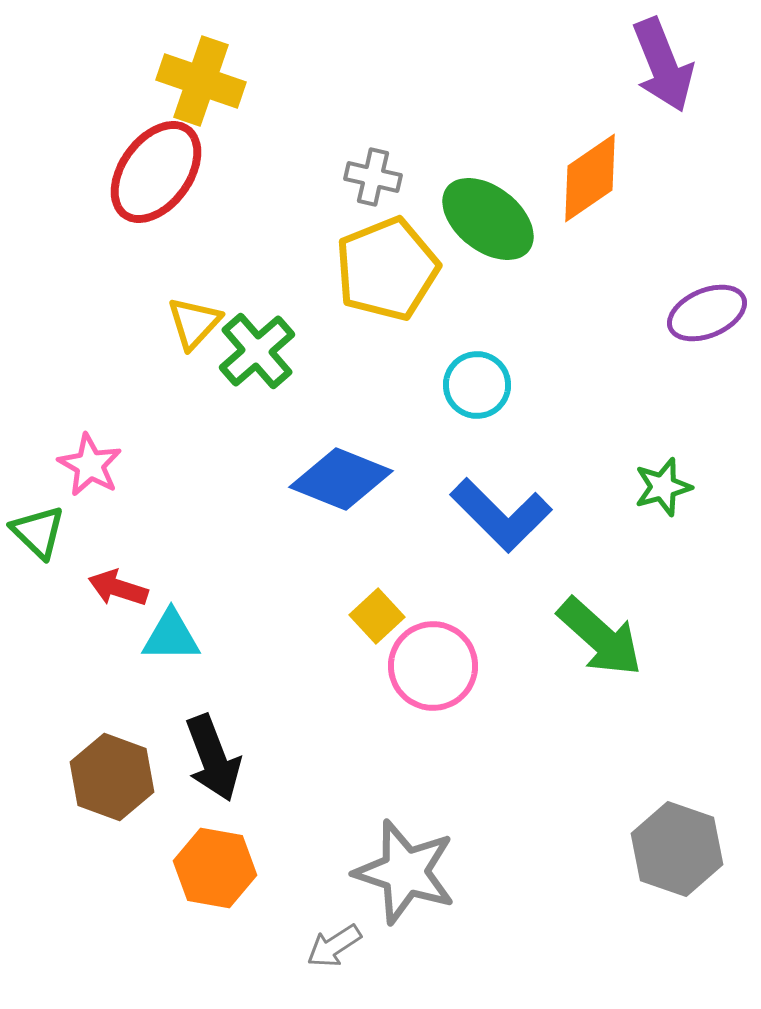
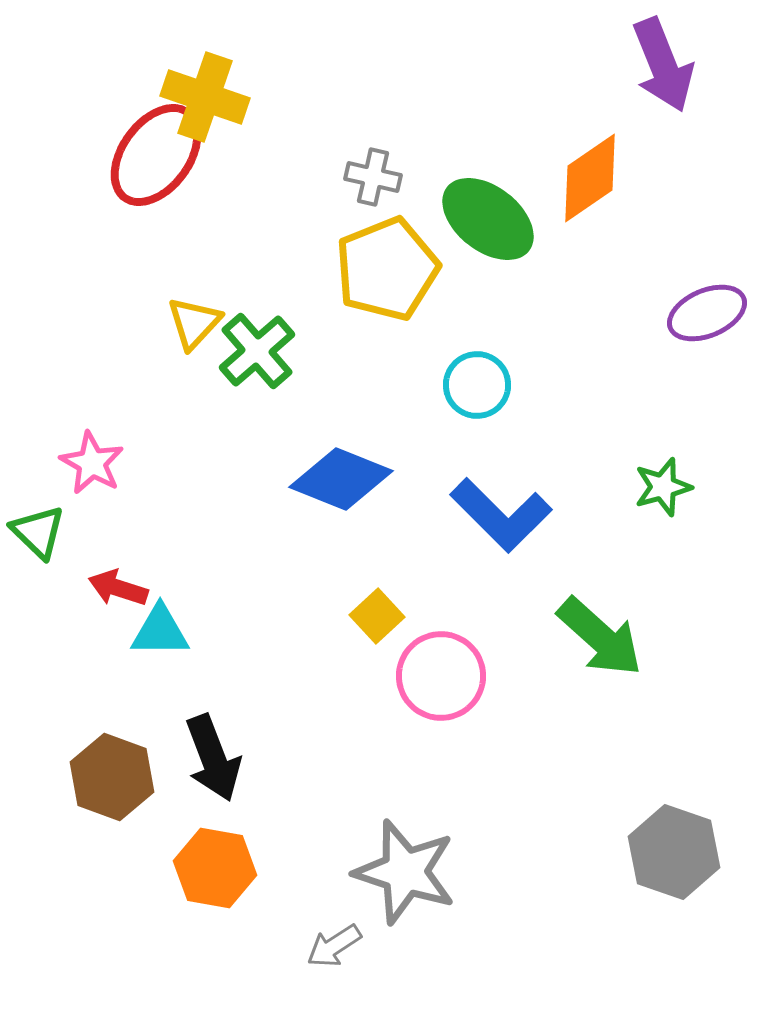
yellow cross: moved 4 px right, 16 px down
red ellipse: moved 17 px up
pink star: moved 2 px right, 2 px up
cyan triangle: moved 11 px left, 5 px up
pink circle: moved 8 px right, 10 px down
gray hexagon: moved 3 px left, 3 px down
